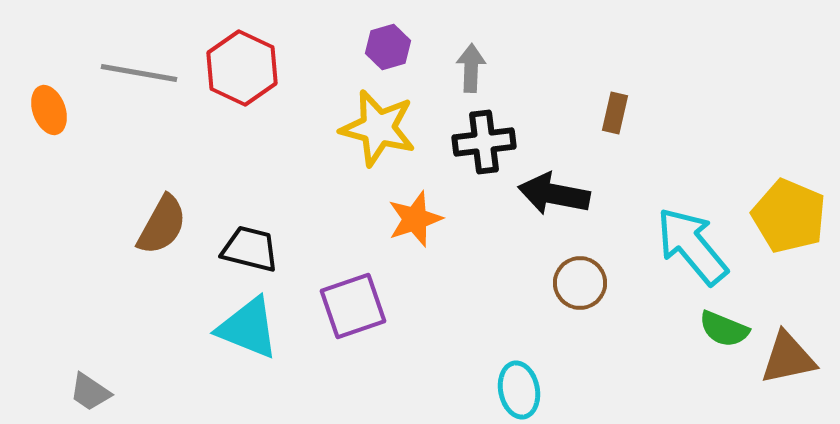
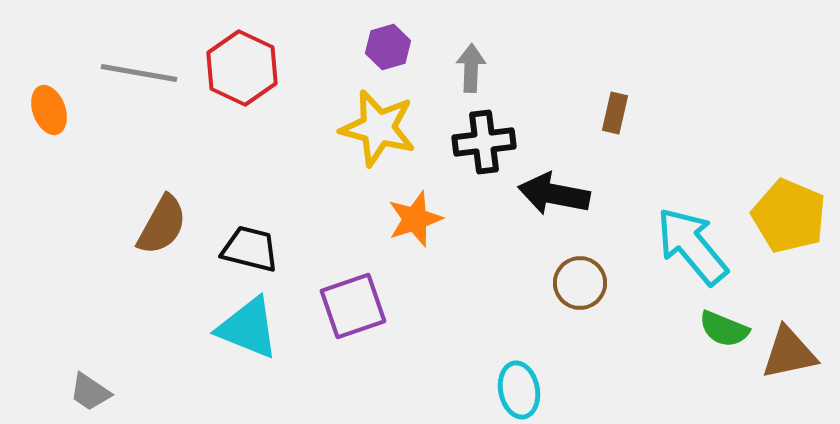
brown triangle: moved 1 px right, 5 px up
